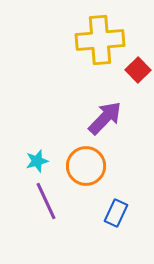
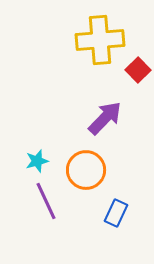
orange circle: moved 4 px down
